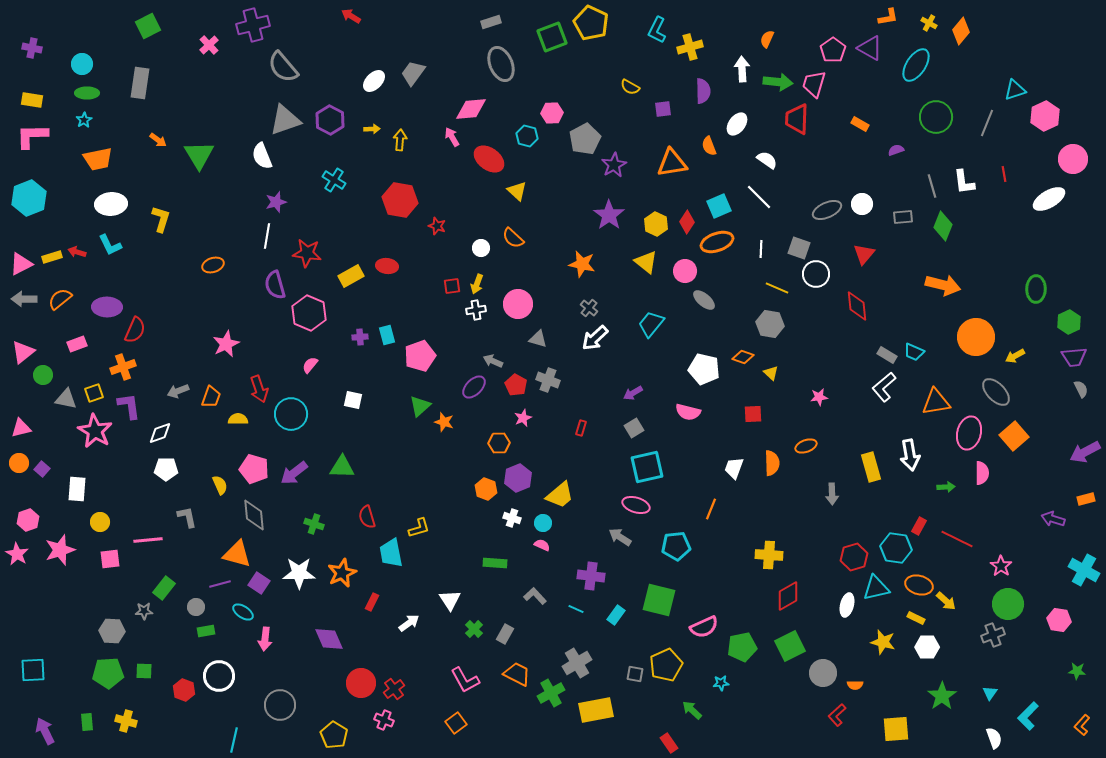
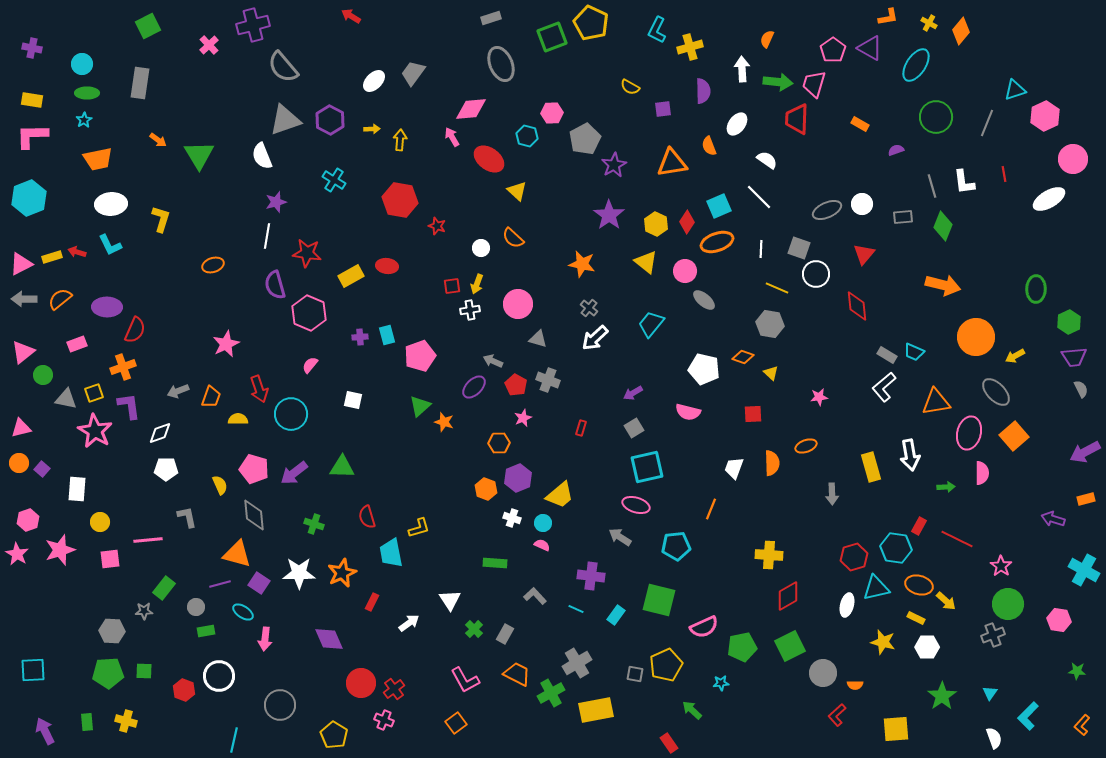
gray rectangle at (491, 22): moved 4 px up
white cross at (476, 310): moved 6 px left
